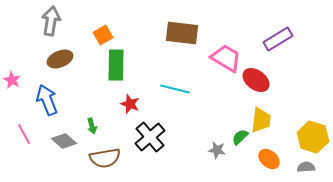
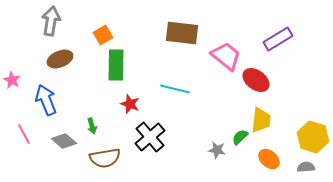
pink trapezoid: moved 2 px up; rotated 8 degrees clockwise
blue arrow: moved 1 px left
